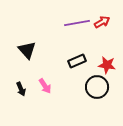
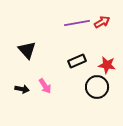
black arrow: moved 1 px right; rotated 56 degrees counterclockwise
